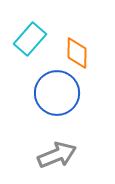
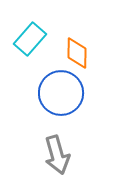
blue circle: moved 4 px right
gray arrow: rotated 96 degrees clockwise
